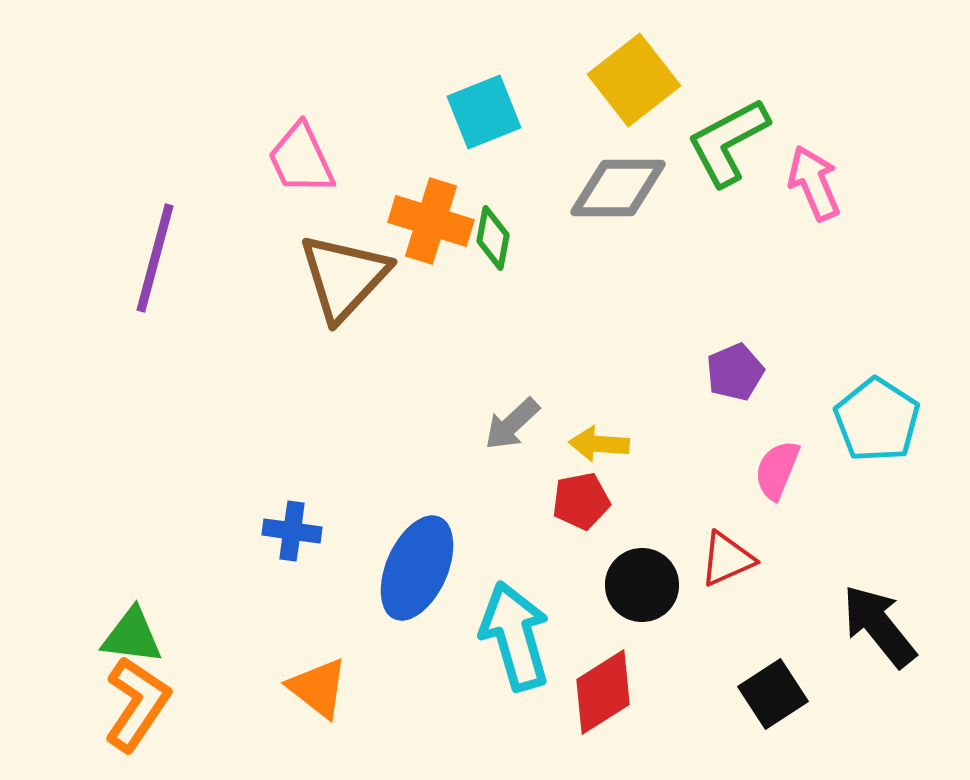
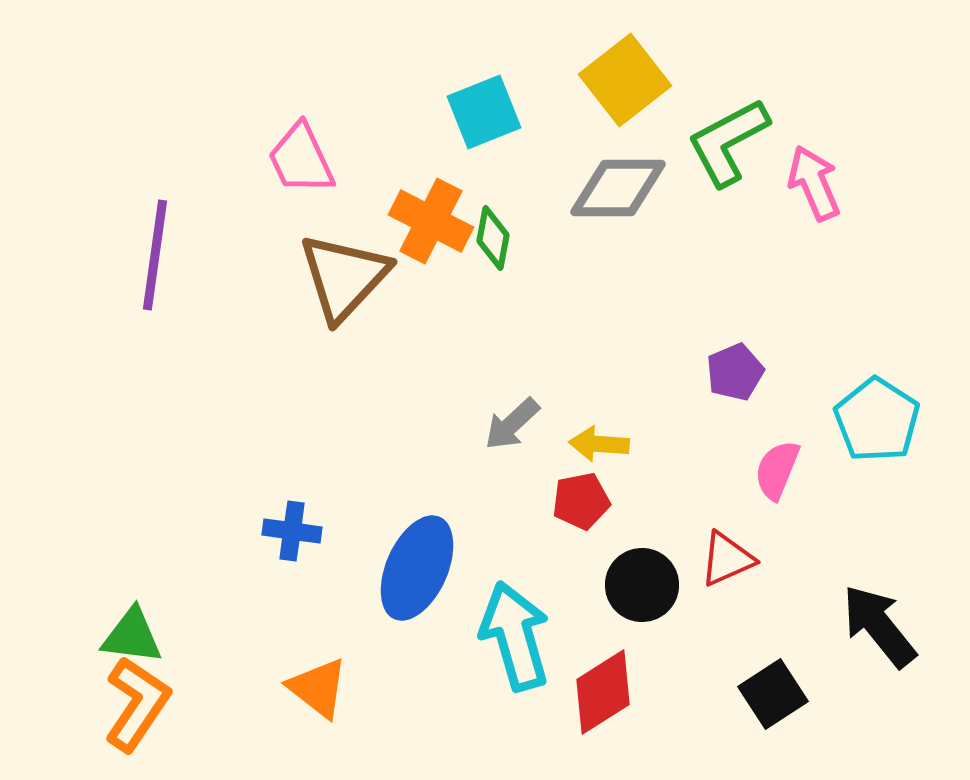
yellow square: moved 9 px left
orange cross: rotated 10 degrees clockwise
purple line: moved 3 px up; rotated 7 degrees counterclockwise
